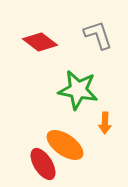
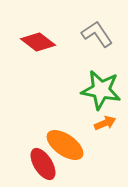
gray L-shape: moved 1 px left, 1 px up; rotated 16 degrees counterclockwise
red diamond: moved 2 px left
green star: moved 23 px right
orange arrow: rotated 115 degrees counterclockwise
